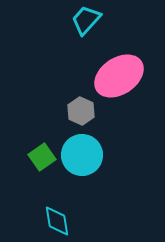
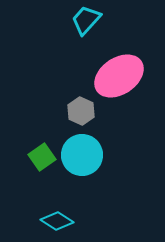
cyan diamond: rotated 48 degrees counterclockwise
